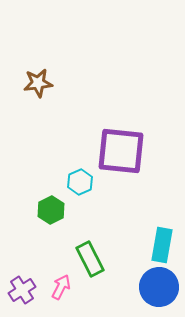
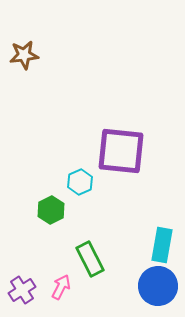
brown star: moved 14 px left, 28 px up
blue circle: moved 1 px left, 1 px up
